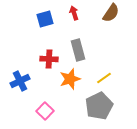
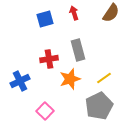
red cross: rotated 12 degrees counterclockwise
